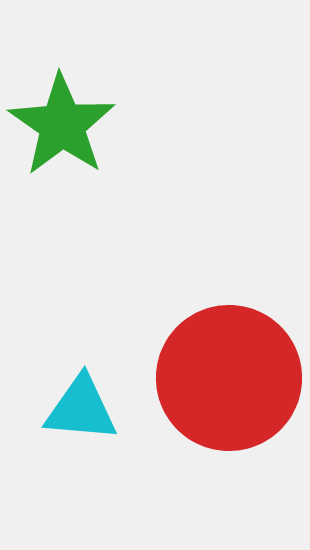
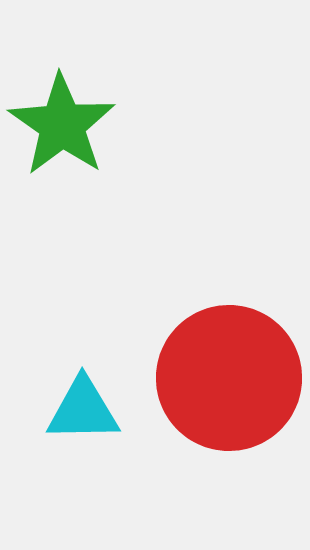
cyan triangle: moved 2 px right, 1 px down; rotated 6 degrees counterclockwise
